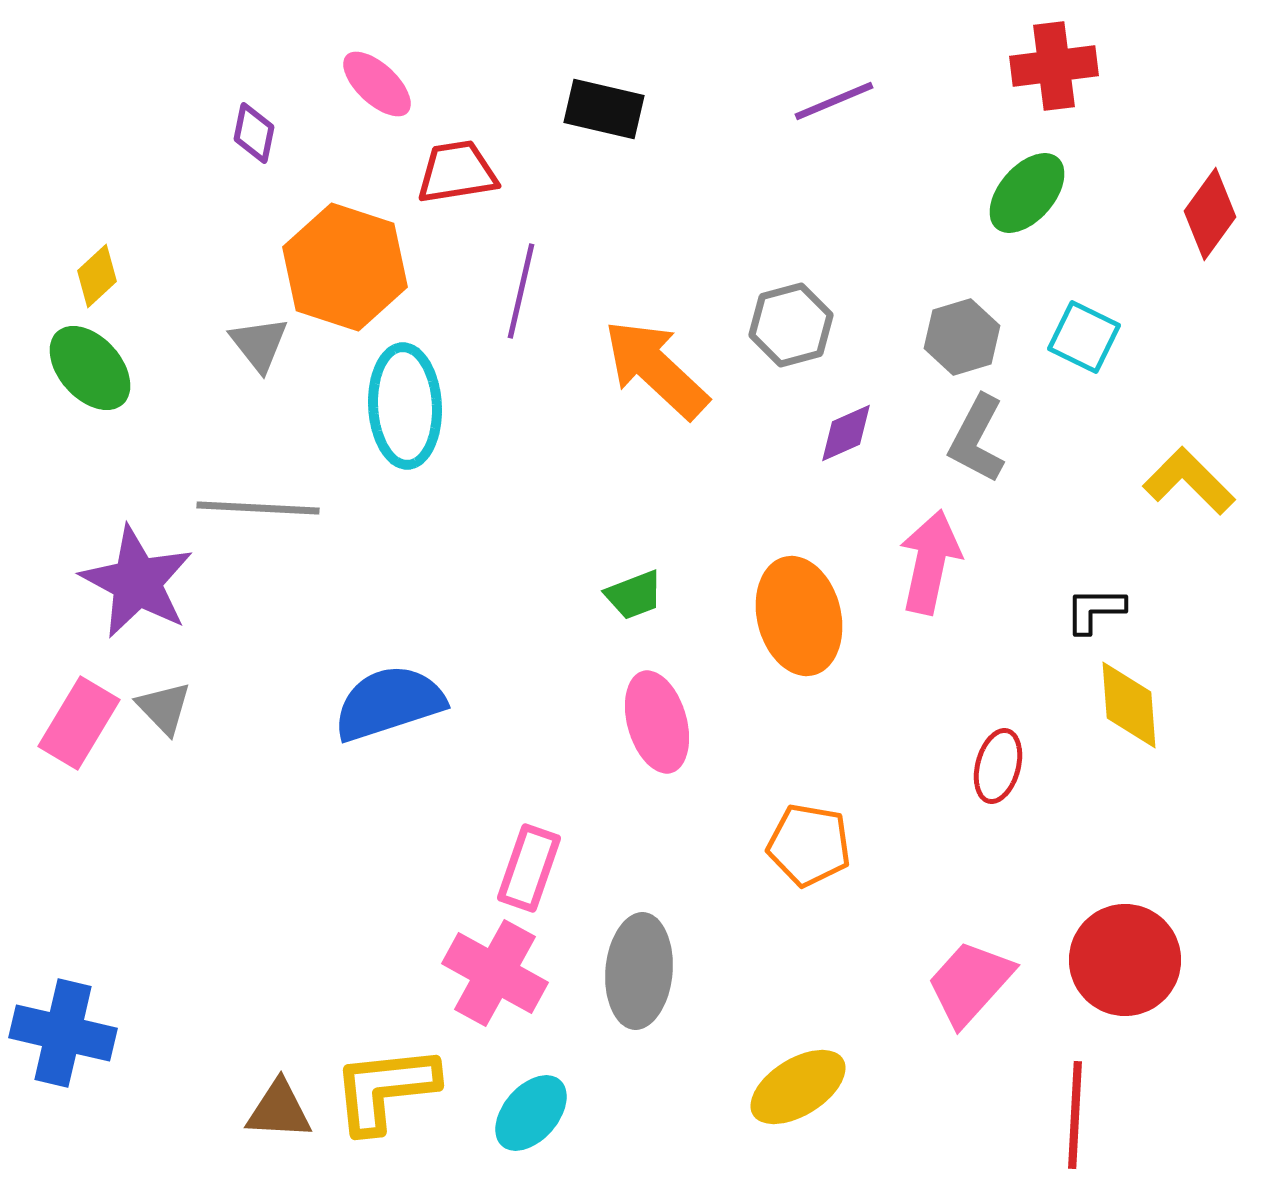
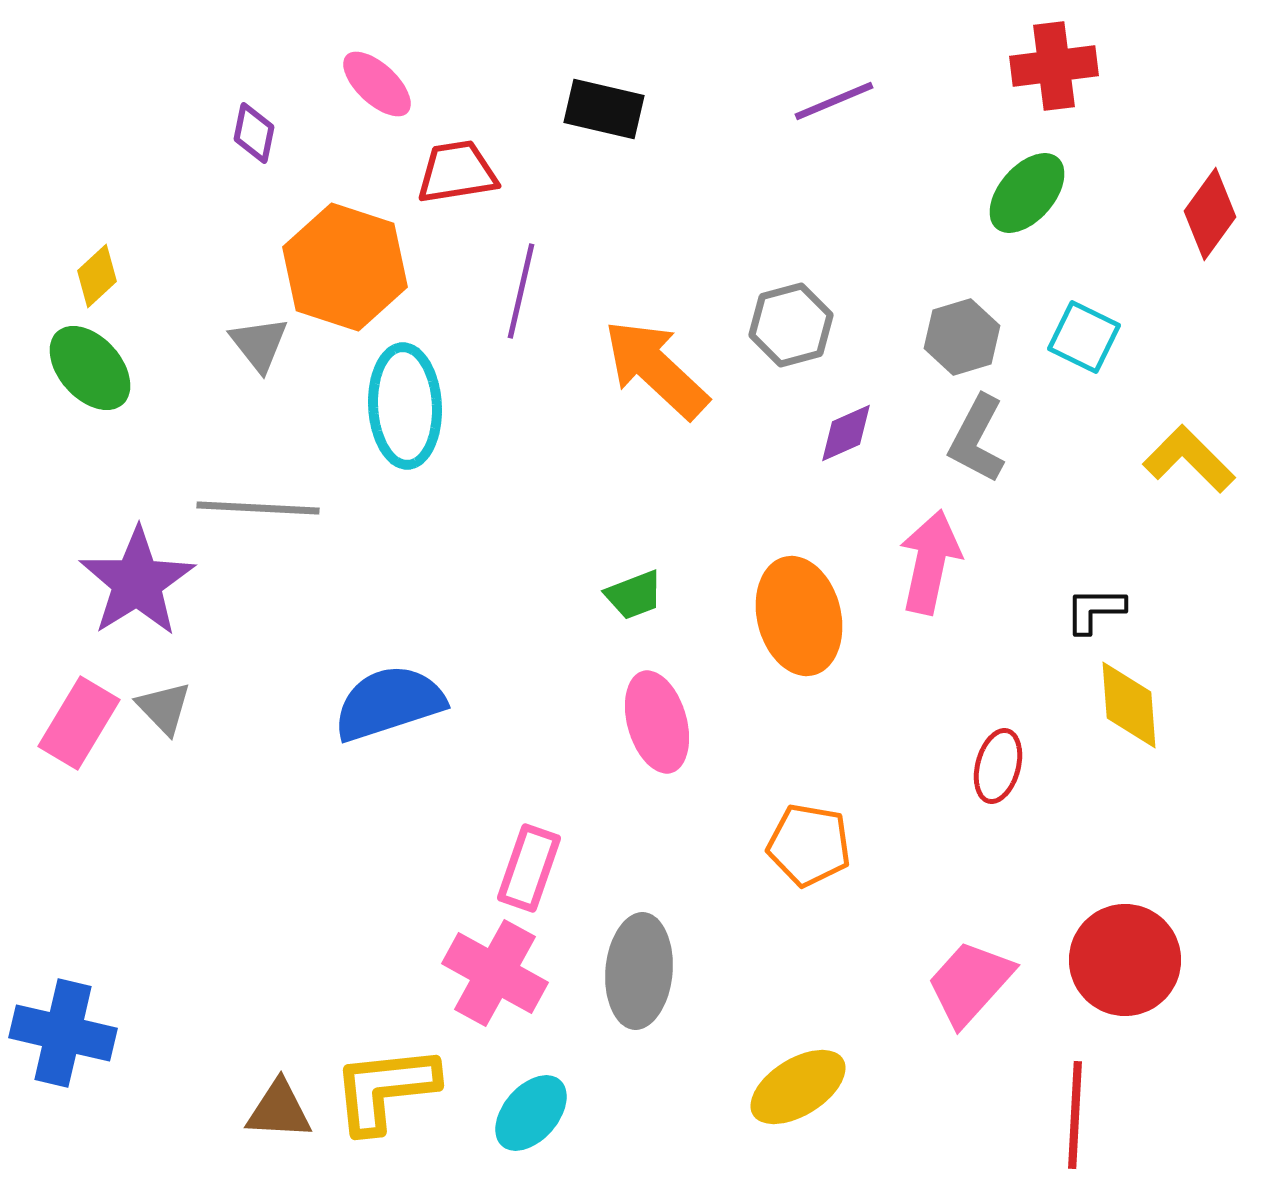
yellow L-shape at (1189, 481): moved 22 px up
purple star at (137, 582): rotated 12 degrees clockwise
